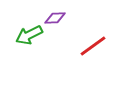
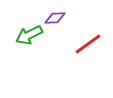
red line: moved 5 px left, 2 px up
